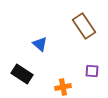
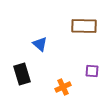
brown rectangle: rotated 55 degrees counterclockwise
black rectangle: rotated 40 degrees clockwise
orange cross: rotated 14 degrees counterclockwise
